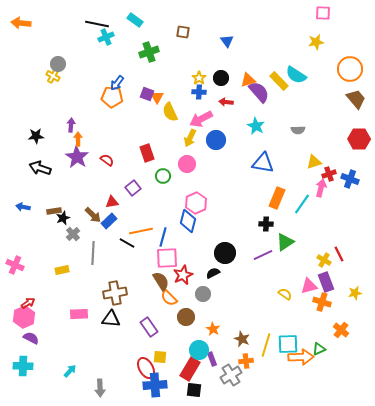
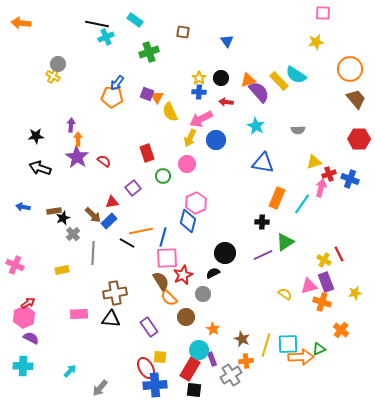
red semicircle at (107, 160): moved 3 px left, 1 px down
black cross at (266, 224): moved 4 px left, 2 px up
gray arrow at (100, 388): rotated 42 degrees clockwise
